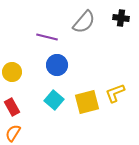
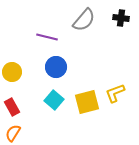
gray semicircle: moved 2 px up
blue circle: moved 1 px left, 2 px down
